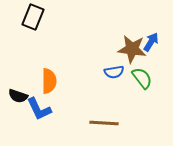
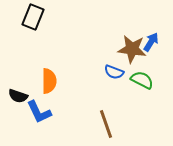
blue semicircle: rotated 30 degrees clockwise
green semicircle: moved 2 px down; rotated 25 degrees counterclockwise
blue L-shape: moved 3 px down
brown line: moved 2 px right, 1 px down; rotated 68 degrees clockwise
